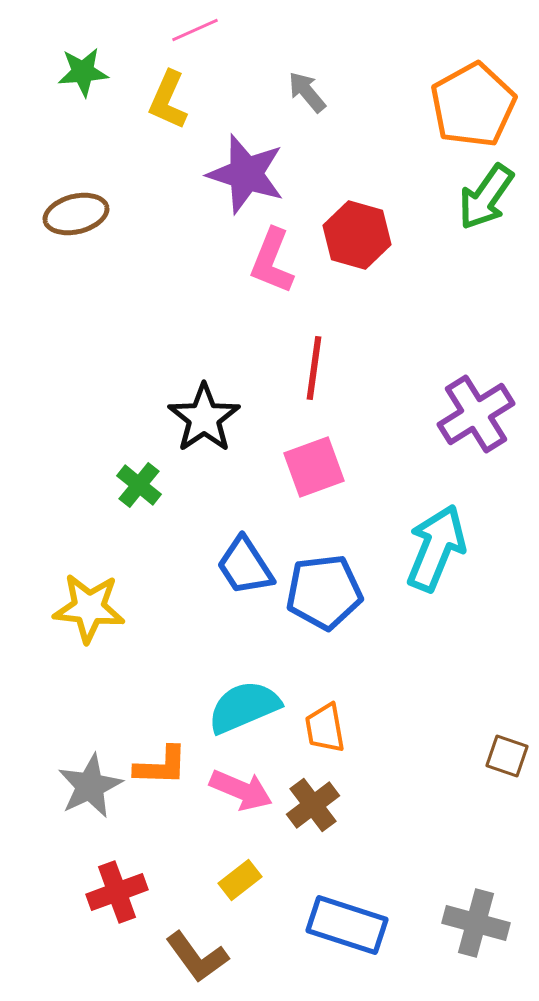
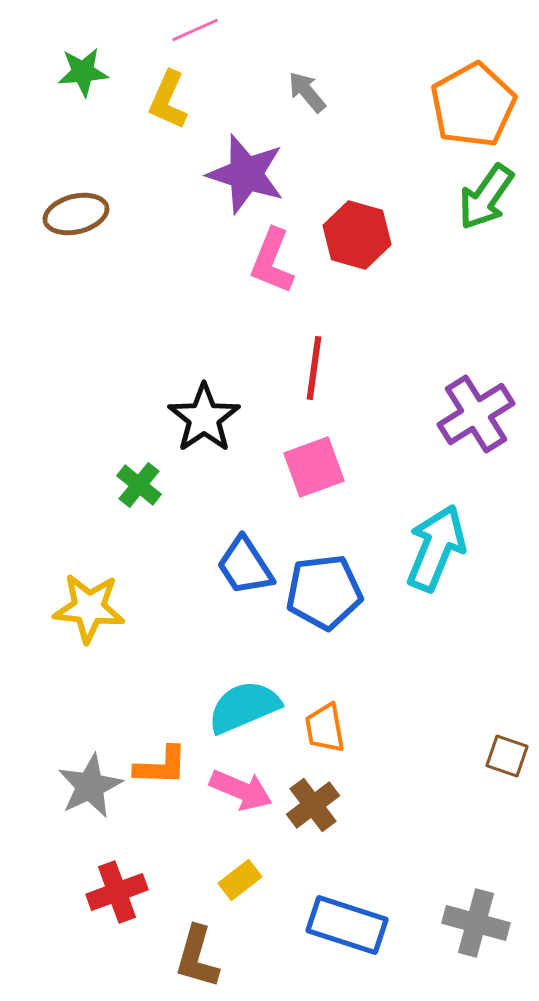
brown L-shape: rotated 52 degrees clockwise
